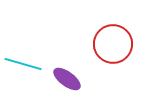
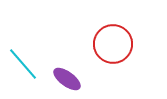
cyan line: rotated 33 degrees clockwise
